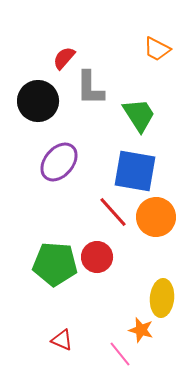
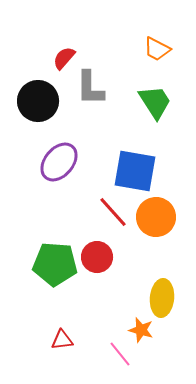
green trapezoid: moved 16 px right, 13 px up
red triangle: rotated 30 degrees counterclockwise
